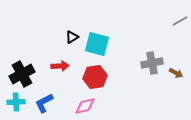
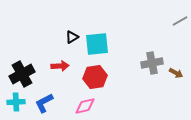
cyan square: rotated 20 degrees counterclockwise
